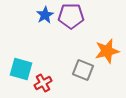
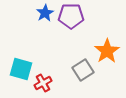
blue star: moved 2 px up
orange star: rotated 20 degrees counterclockwise
gray square: rotated 35 degrees clockwise
